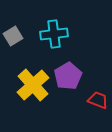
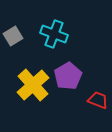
cyan cross: rotated 28 degrees clockwise
